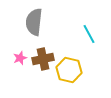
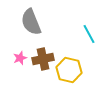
gray semicircle: moved 3 px left; rotated 28 degrees counterclockwise
